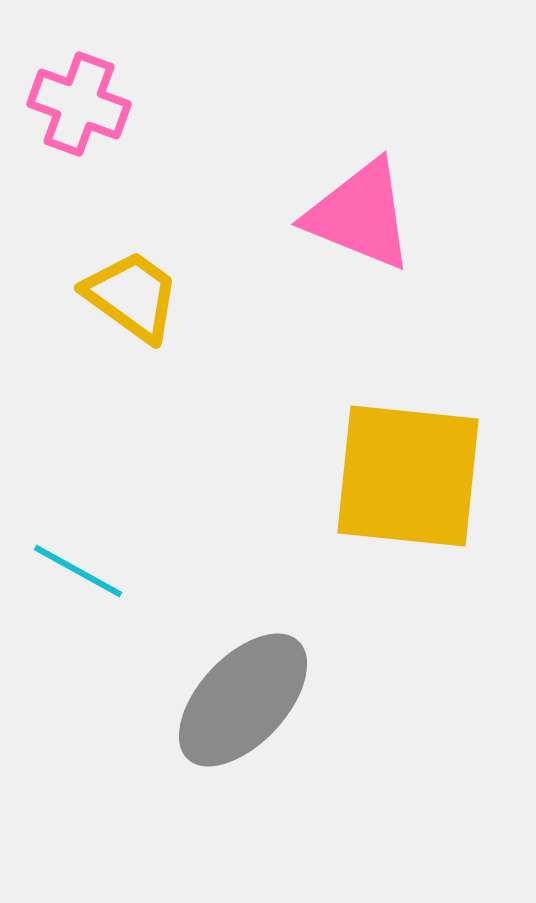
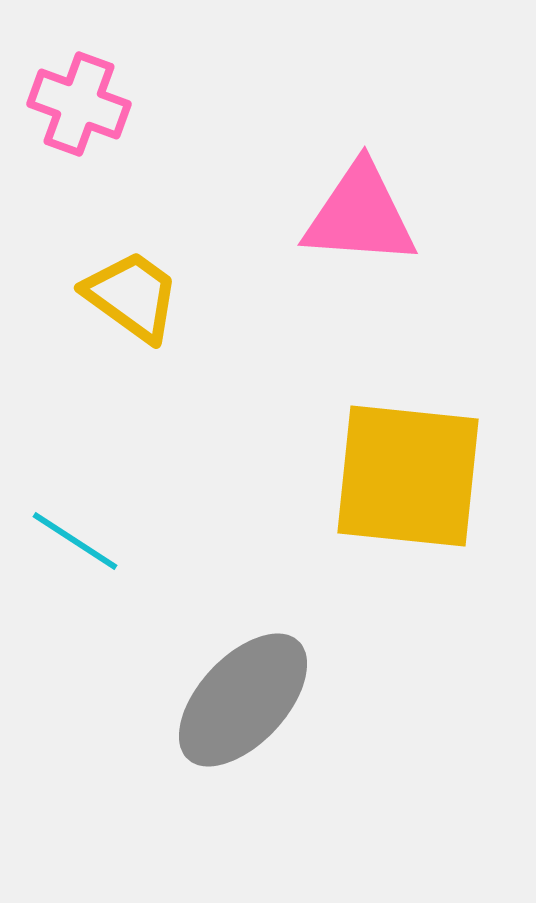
pink triangle: rotated 18 degrees counterclockwise
cyan line: moved 3 px left, 30 px up; rotated 4 degrees clockwise
